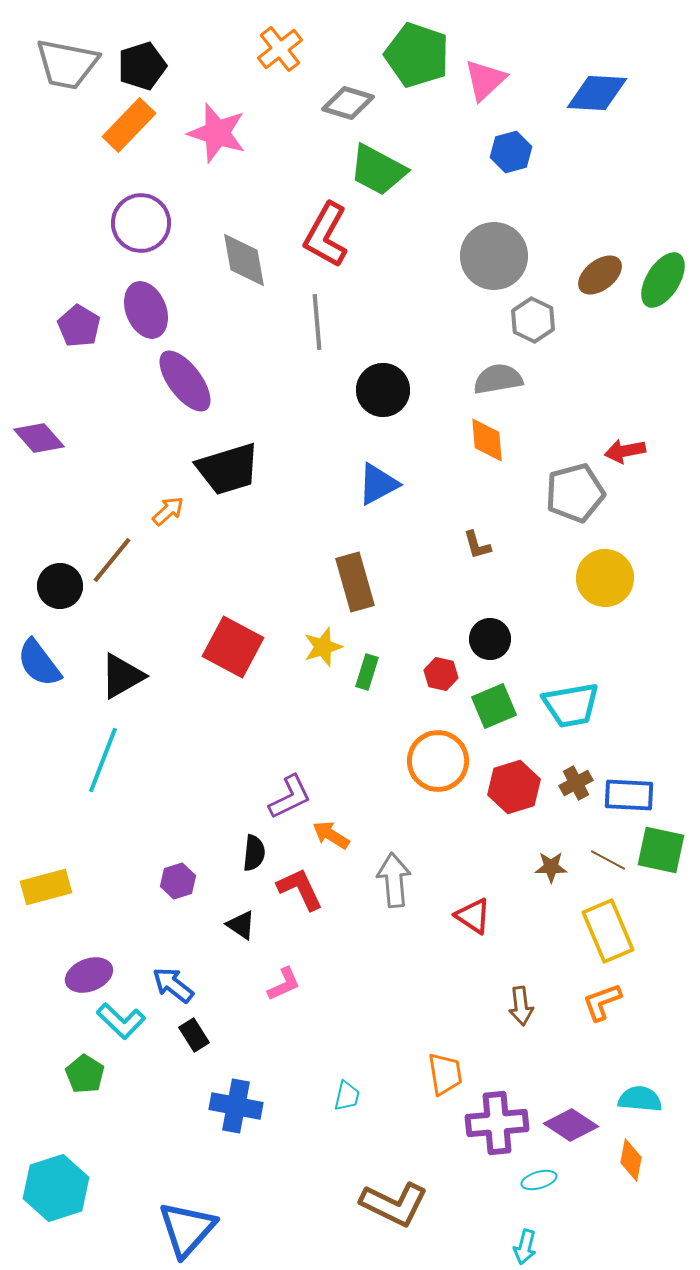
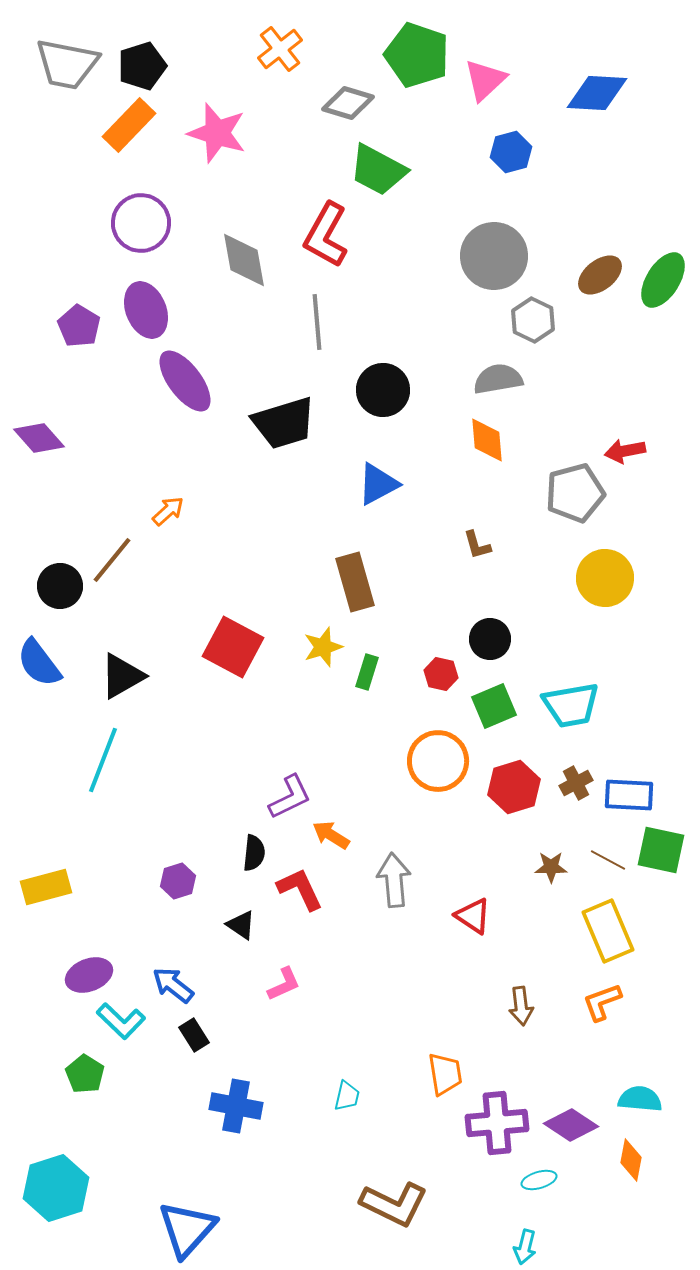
black trapezoid at (228, 469): moved 56 px right, 46 px up
